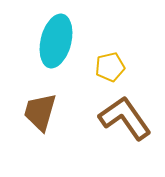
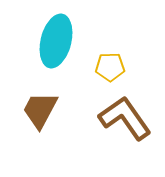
yellow pentagon: rotated 12 degrees clockwise
brown trapezoid: moved 2 px up; rotated 12 degrees clockwise
